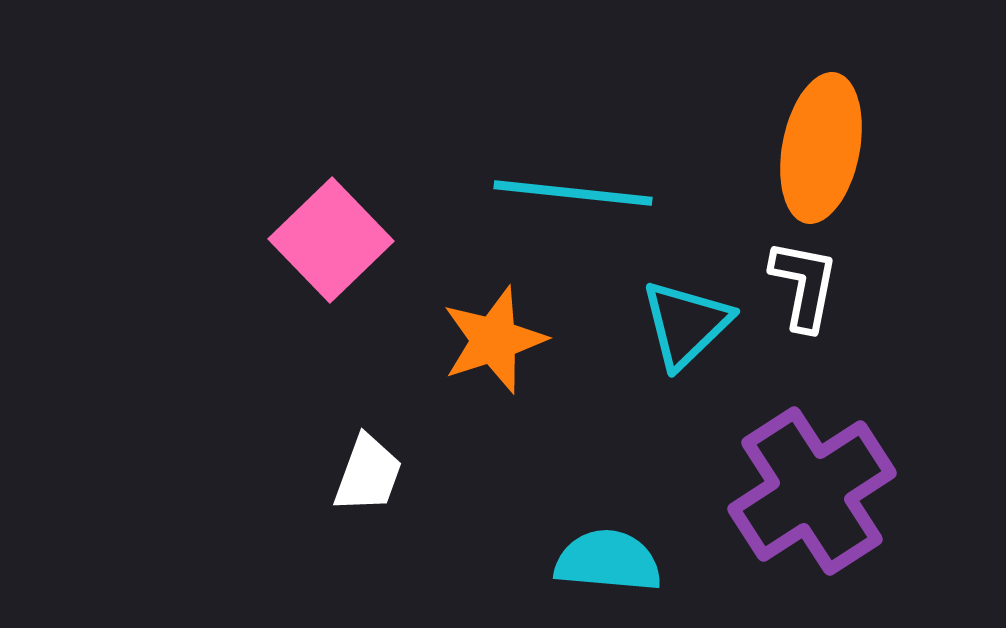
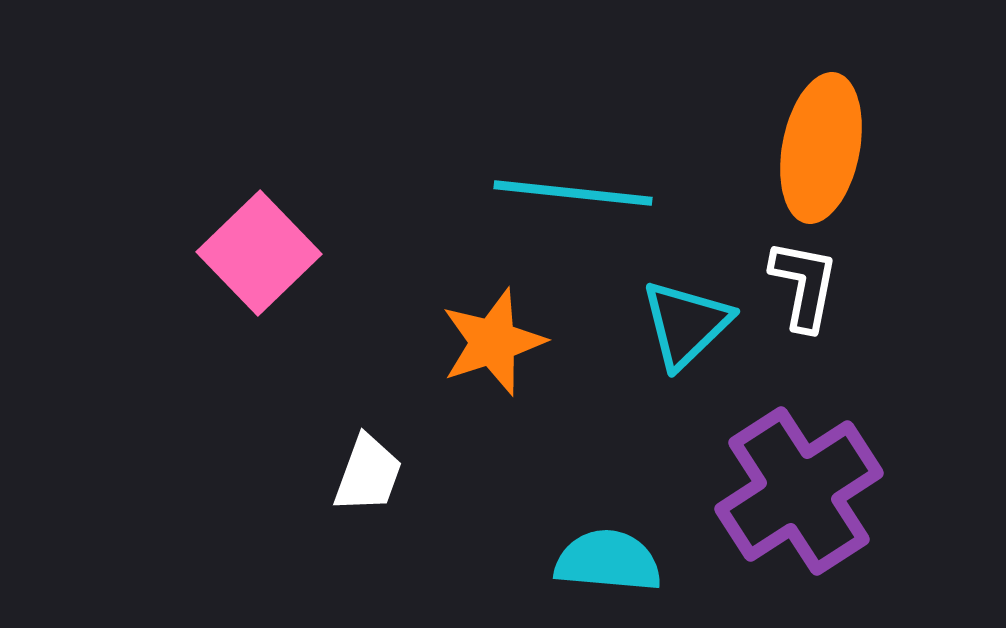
pink square: moved 72 px left, 13 px down
orange star: moved 1 px left, 2 px down
purple cross: moved 13 px left
